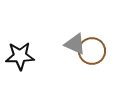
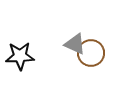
brown circle: moved 1 px left, 2 px down
